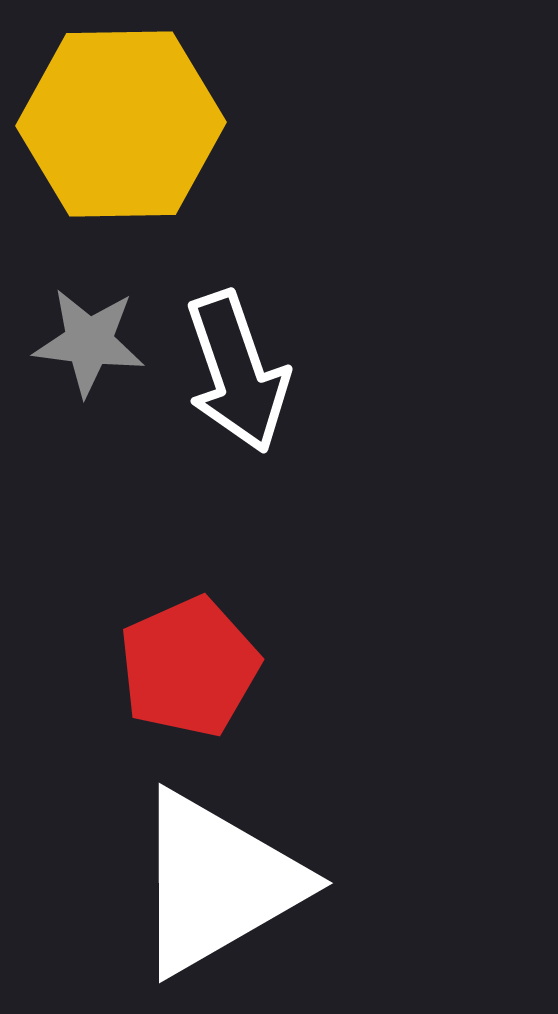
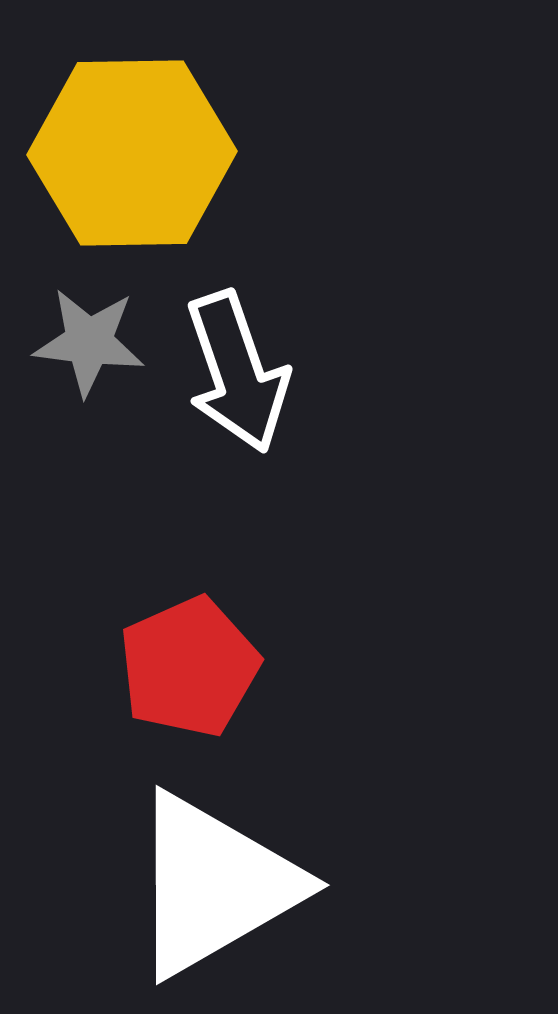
yellow hexagon: moved 11 px right, 29 px down
white triangle: moved 3 px left, 2 px down
